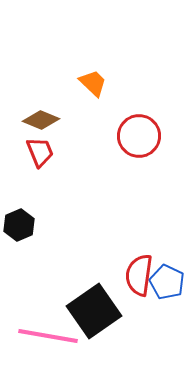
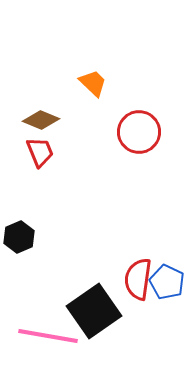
red circle: moved 4 px up
black hexagon: moved 12 px down
red semicircle: moved 1 px left, 4 px down
